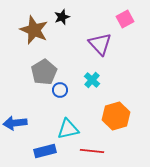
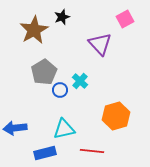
brown star: rotated 20 degrees clockwise
cyan cross: moved 12 px left, 1 px down
blue arrow: moved 5 px down
cyan triangle: moved 4 px left
blue rectangle: moved 2 px down
